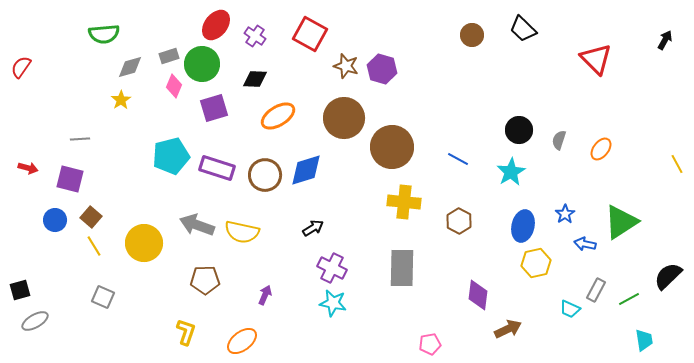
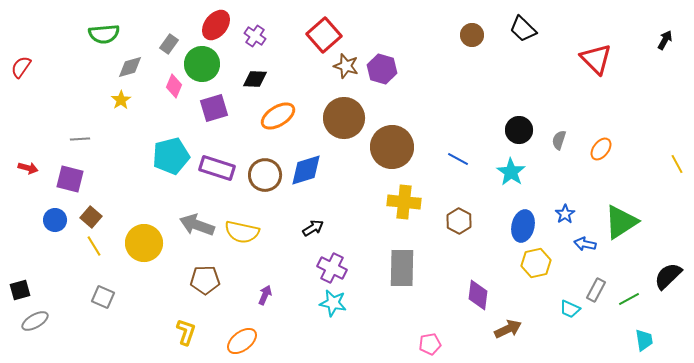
red square at (310, 34): moved 14 px right, 1 px down; rotated 20 degrees clockwise
gray rectangle at (169, 56): moved 12 px up; rotated 36 degrees counterclockwise
cyan star at (511, 172): rotated 8 degrees counterclockwise
